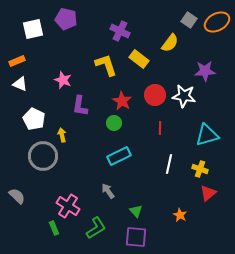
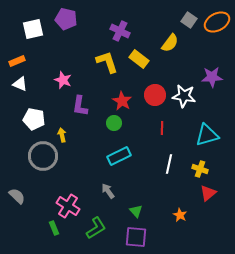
yellow L-shape: moved 1 px right, 3 px up
purple star: moved 7 px right, 6 px down
white pentagon: rotated 15 degrees counterclockwise
red line: moved 2 px right
